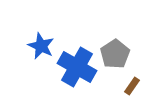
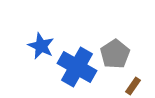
brown rectangle: moved 1 px right
